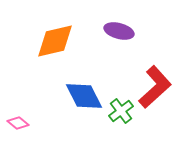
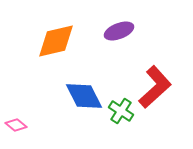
purple ellipse: rotated 36 degrees counterclockwise
orange diamond: moved 1 px right
green cross: rotated 20 degrees counterclockwise
pink diamond: moved 2 px left, 2 px down
